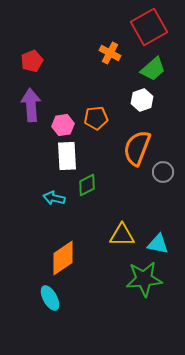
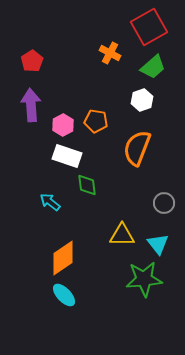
red pentagon: rotated 10 degrees counterclockwise
green trapezoid: moved 2 px up
orange pentagon: moved 3 px down; rotated 15 degrees clockwise
pink hexagon: rotated 20 degrees counterclockwise
white rectangle: rotated 68 degrees counterclockwise
gray circle: moved 1 px right, 31 px down
green diamond: rotated 70 degrees counterclockwise
cyan arrow: moved 4 px left, 4 px down; rotated 25 degrees clockwise
cyan triangle: rotated 40 degrees clockwise
cyan ellipse: moved 14 px right, 3 px up; rotated 15 degrees counterclockwise
